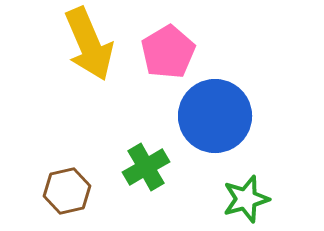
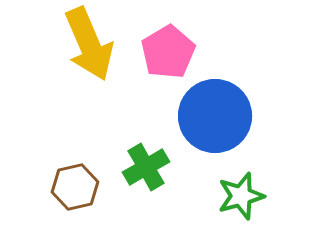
brown hexagon: moved 8 px right, 4 px up
green star: moved 5 px left, 3 px up
